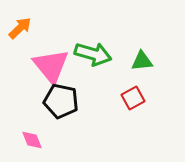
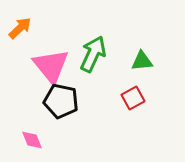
green arrow: rotated 81 degrees counterclockwise
